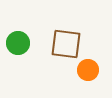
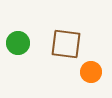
orange circle: moved 3 px right, 2 px down
